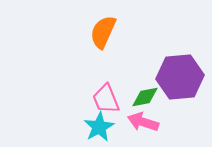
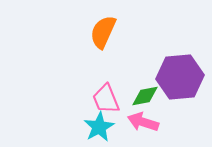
green diamond: moved 1 px up
